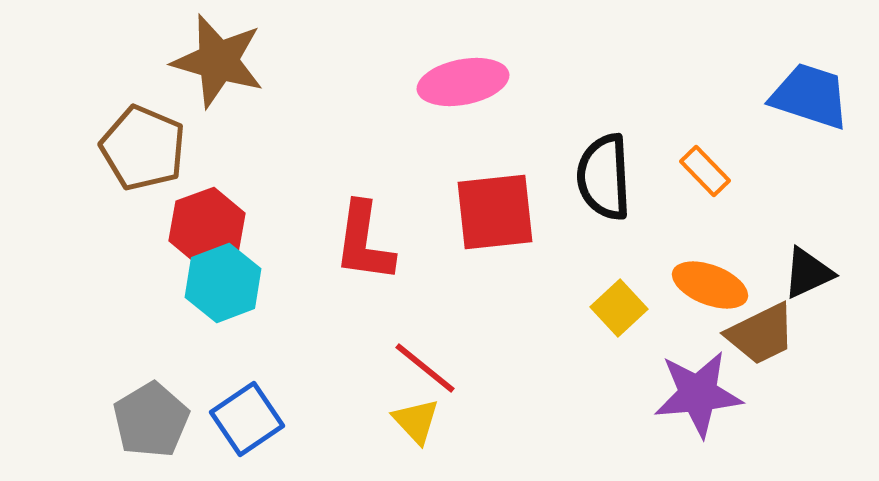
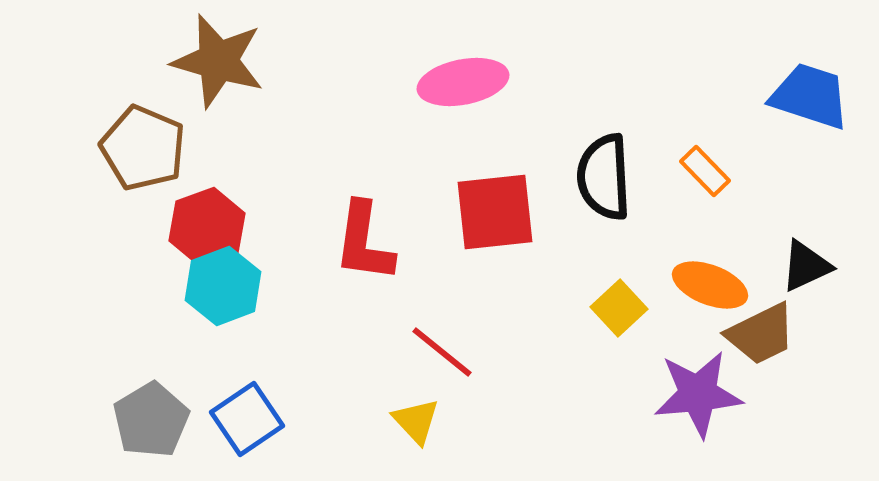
black triangle: moved 2 px left, 7 px up
cyan hexagon: moved 3 px down
red line: moved 17 px right, 16 px up
